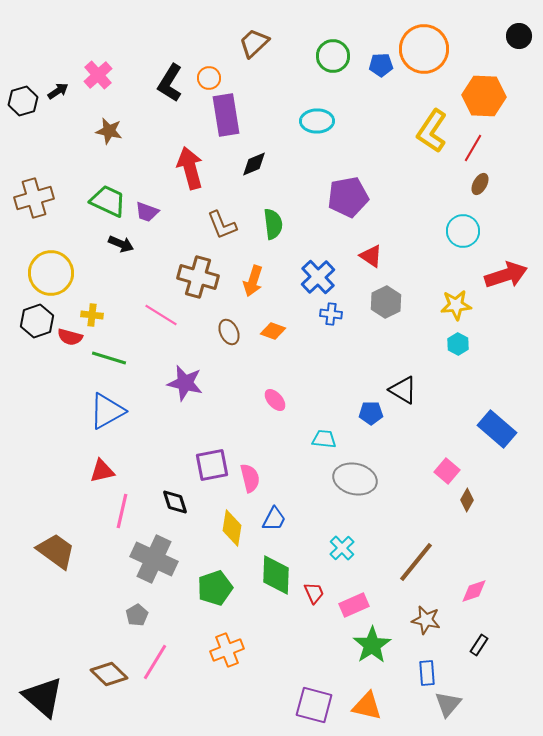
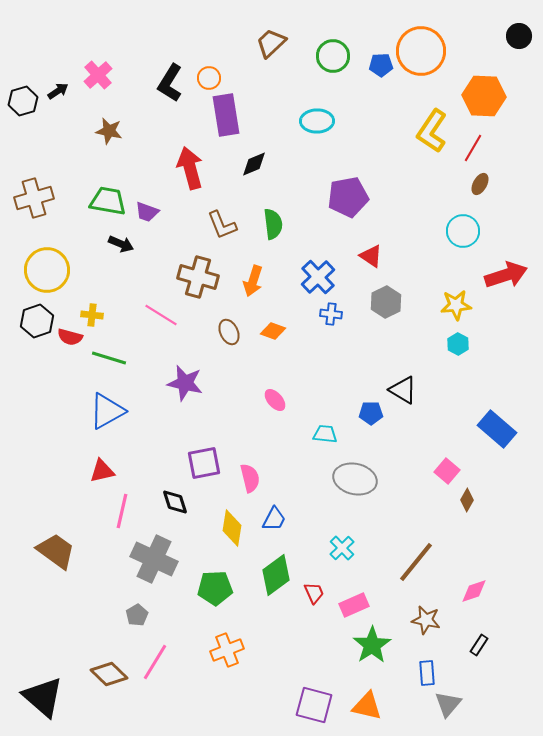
brown trapezoid at (254, 43): moved 17 px right
orange circle at (424, 49): moved 3 px left, 2 px down
green trapezoid at (108, 201): rotated 15 degrees counterclockwise
yellow circle at (51, 273): moved 4 px left, 3 px up
cyan trapezoid at (324, 439): moved 1 px right, 5 px up
purple square at (212, 465): moved 8 px left, 2 px up
green diamond at (276, 575): rotated 51 degrees clockwise
green pentagon at (215, 588): rotated 16 degrees clockwise
